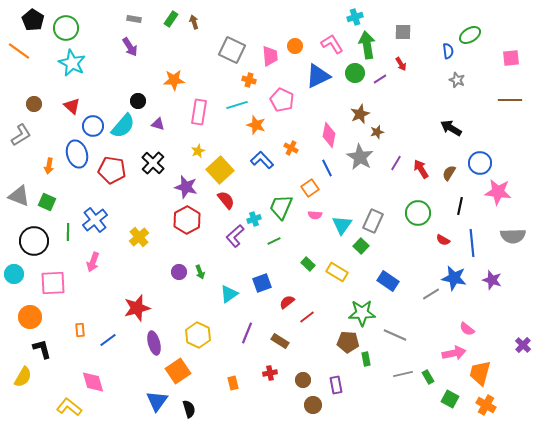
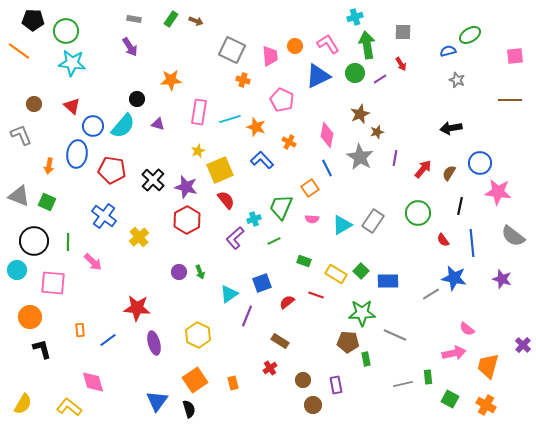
black pentagon at (33, 20): rotated 30 degrees counterclockwise
brown arrow at (194, 22): moved 2 px right, 1 px up; rotated 128 degrees clockwise
green circle at (66, 28): moved 3 px down
pink L-shape at (332, 44): moved 4 px left
blue semicircle at (448, 51): rotated 98 degrees counterclockwise
pink square at (511, 58): moved 4 px right, 2 px up
cyan star at (72, 63): rotated 20 degrees counterclockwise
orange star at (174, 80): moved 3 px left
orange cross at (249, 80): moved 6 px left
black circle at (138, 101): moved 1 px left, 2 px up
cyan line at (237, 105): moved 7 px left, 14 px down
orange star at (256, 125): moved 2 px down
black arrow at (451, 128): rotated 40 degrees counterclockwise
gray L-shape at (21, 135): rotated 80 degrees counterclockwise
pink diamond at (329, 135): moved 2 px left
orange cross at (291, 148): moved 2 px left, 6 px up
blue ellipse at (77, 154): rotated 24 degrees clockwise
black cross at (153, 163): moved 17 px down
purple line at (396, 163): moved 1 px left, 5 px up; rotated 21 degrees counterclockwise
red arrow at (421, 169): moved 2 px right; rotated 72 degrees clockwise
yellow square at (220, 170): rotated 20 degrees clockwise
pink semicircle at (315, 215): moved 3 px left, 4 px down
blue cross at (95, 220): moved 9 px right, 4 px up; rotated 15 degrees counterclockwise
gray rectangle at (373, 221): rotated 10 degrees clockwise
cyan triangle at (342, 225): rotated 25 degrees clockwise
green line at (68, 232): moved 10 px down
purple L-shape at (235, 236): moved 2 px down
gray semicircle at (513, 236): rotated 40 degrees clockwise
red semicircle at (443, 240): rotated 24 degrees clockwise
green square at (361, 246): moved 25 px down
pink arrow at (93, 262): rotated 66 degrees counterclockwise
green rectangle at (308, 264): moved 4 px left, 3 px up; rotated 24 degrees counterclockwise
yellow rectangle at (337, 272): moved 1 px left, 2 px down
cyan circle at (14, 274): moved 3 px right, 4 px up
purple star at (492, 280): moved 10 px right, 1 px up
blue rectangle at (388, 281): rotated 35 degrees counterclockwise
pink square at (53, 283): rotated 8 degrees clockwise
red star at (137, 308): rotated 20 degrees clockwise
red line at (307, 317): moved 9 px right, 22 px up; rotated 56 degrees clockwise
purple line at (247, 333): moved 17 px up
orange square at (178, 371): moved 17 px right, 9 px down
red cross at (270, 373): moved 5 px up; rotated 24 degrees counterclockwise
orange trapezoid at (480, 373): moved 8 px right, 7 px up
gray line at (403, 374): moved 10 px down
yellow semicircle at (23, 377): moved 27 px down
green rectangle at (428, 377): rotated 24 degrees clockwise
